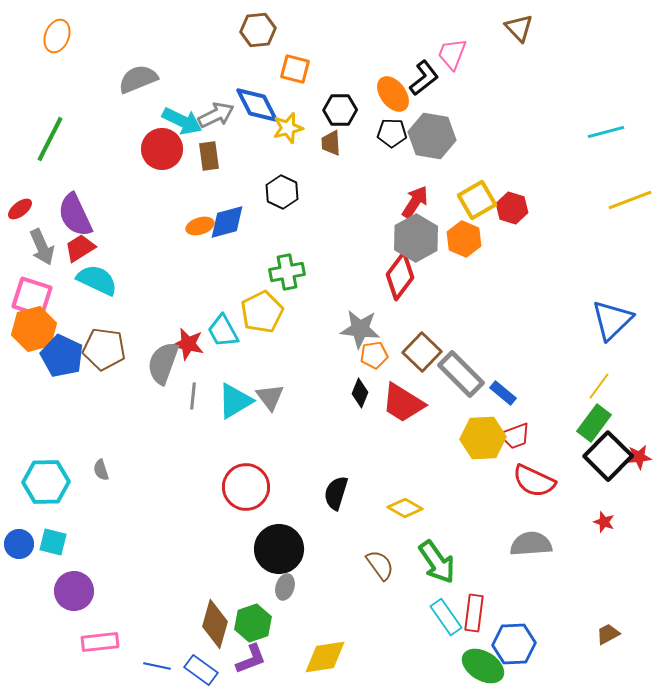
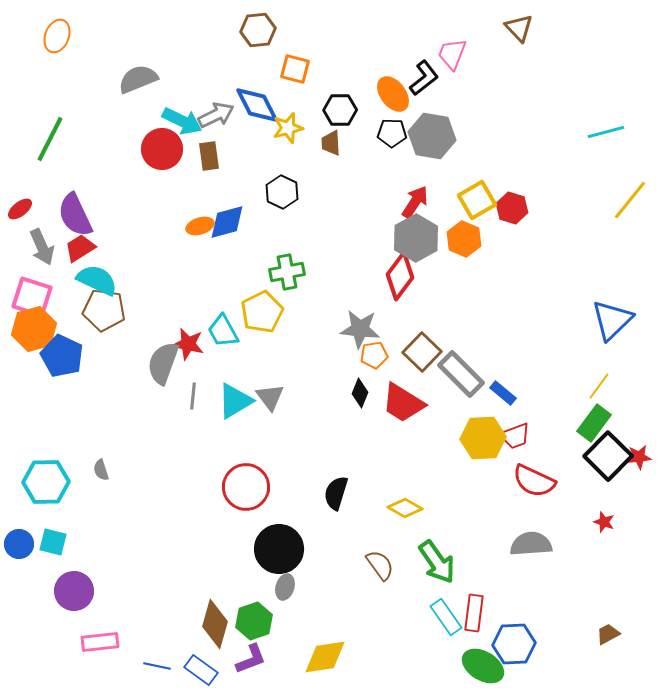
yellow line at (630, 200): rotated 30 degrees counterclockwise
brown pentagon at (104, 349): moved 39 px up
green hexagon at (253, 623): moved 1 px right, 2 px up
